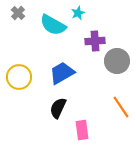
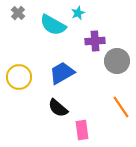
black semicircle: rotated 75 degrees counterclockwise
